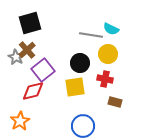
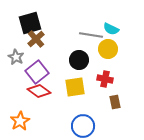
brown cross: moved 9 px right, 11 px up
yellow circle: moved 5 px up
black circle: moved 1 px left, 3 px up
purple square: moved 6 px left, 2 px down
red diamond: moved 6 px right; rotated 50 degrees clockwise
brown rectangle: rotated 64 degrees clockwise
